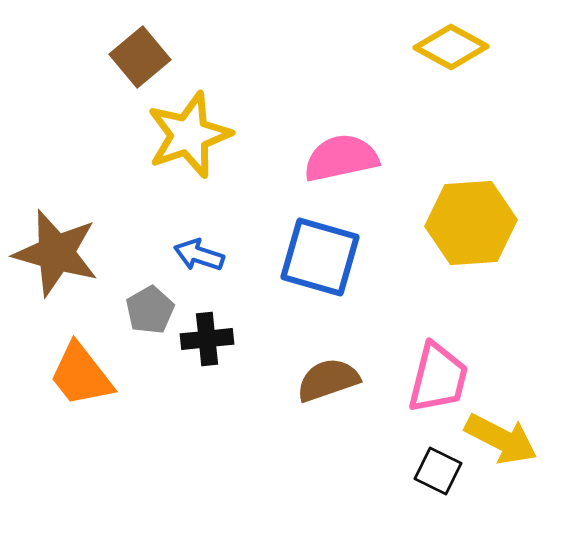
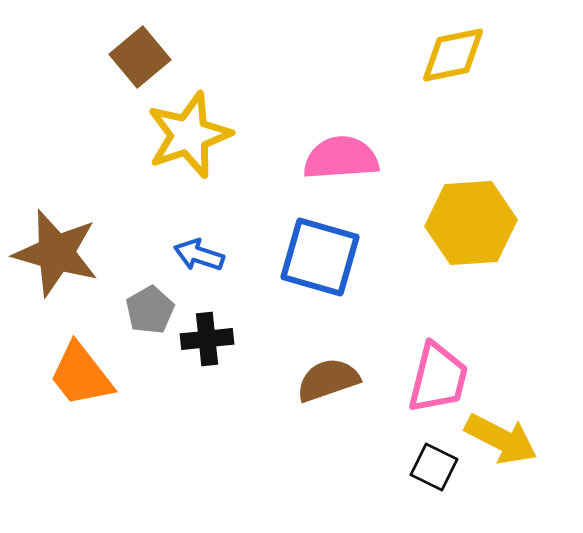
yellow diamond: moved 2 px right, 8 px down; rotated 40 degrees counterclockwise
pink semicircle: rotated 8 degrees clockwise
black square: moved 4 px left, 4 px up
